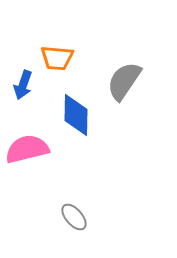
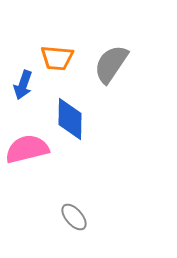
gray semicircle: moved 13 px left, 17 px up
blue diamond: moved 6 px left, 4 px down
